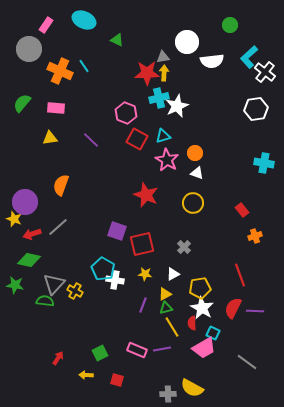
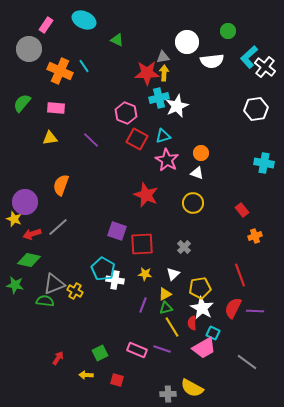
green circle at (230, 25): moved 2 px left, 6 px down
white cross at (265, 72): moved 5 px up
orange circle at (195, 153): moved 6 px right
red square at (142, 244): rotated 10 degrees clockwise
white triangle at (173, 274): rotated 16 degrees counterclockwise
gray triangle at (54, 284): rotated 25 degrees clockwise
purple line at (162, 349): rotated 30 degrees clockwise
